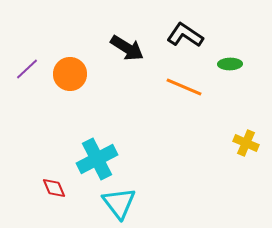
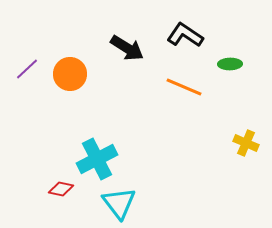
red diamond: moved 7 px right, 1 px down; rotated 55 degrees counterclockwise
